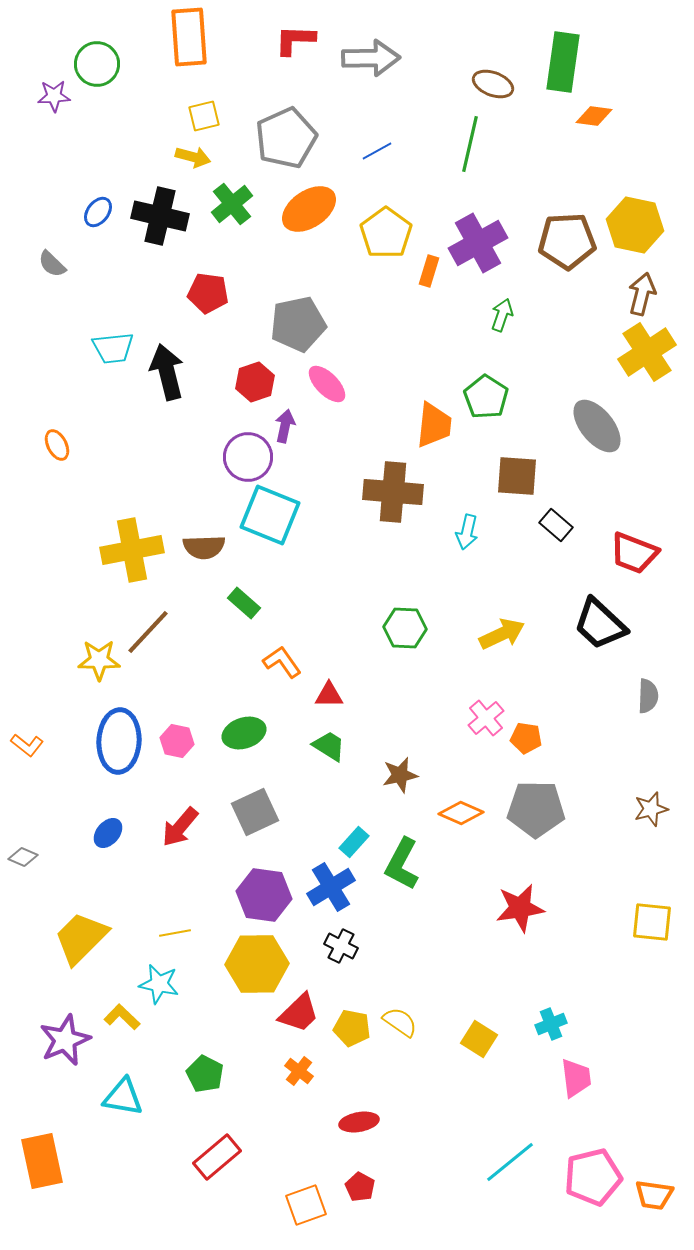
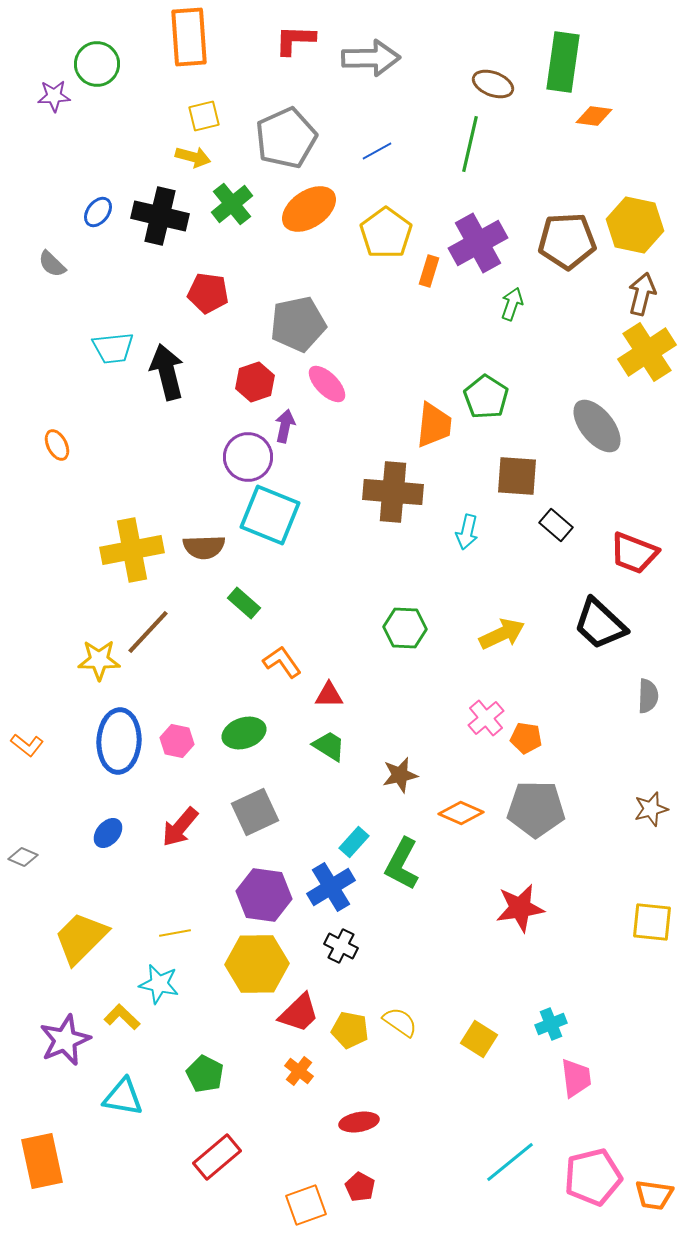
green arrow at (502, 315): moved 10 px right, 11 px up
yellow pentagon at (352, 1028): moved 2 px left, 2 px down
